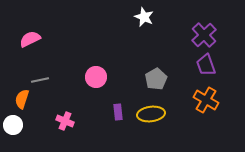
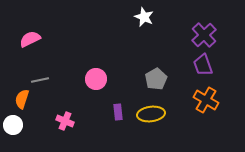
purple trapezoid: moved 3 px left
pink circle: moved 2 px down
